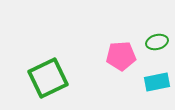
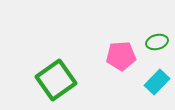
green square: moved 8 px right, 2 px down; rotated 9 degrees counterclockwise
cyan rectangle: rotated 35 degrees counterclockwise
